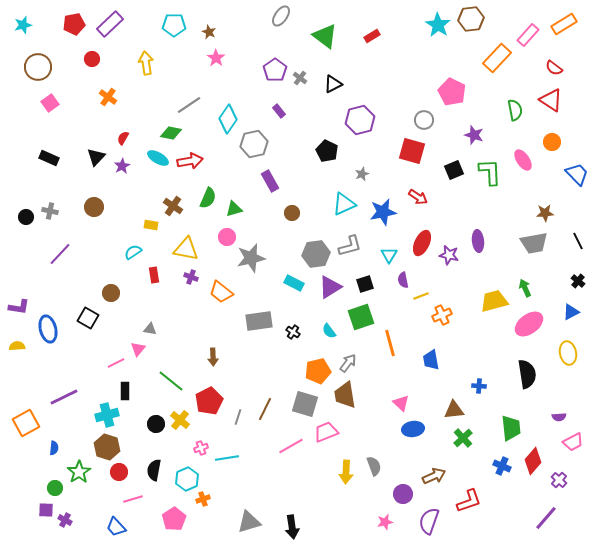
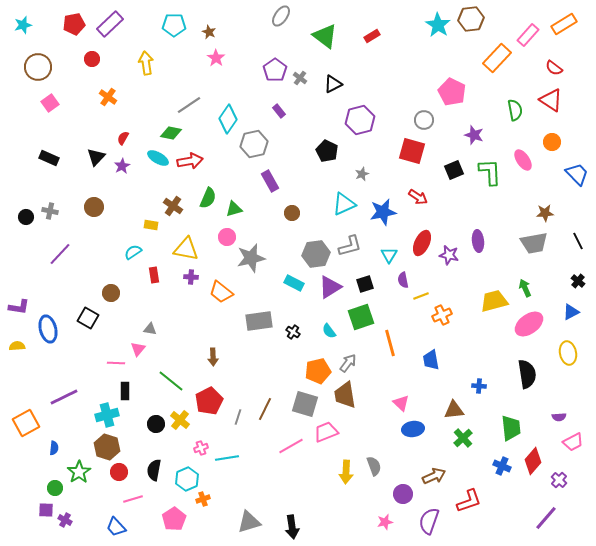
purple cross at (191, 277): rotated 16 degrees counterclockwise
pink line at (116, 363): rotated 30 degrees clockwise
